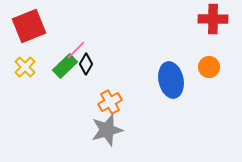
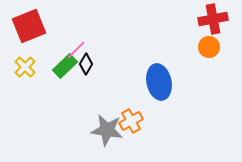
red cross: rotated 12 degrees counterclockwise
orange circle: moved 20 px up
blue ellipse: moved 12 px left, 2 px down
orange cross: moved 21 px right, 19 px down
gray star: rotated 24 degrees clockwise
